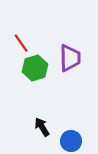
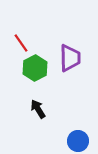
green hexagon: rotated 10 degrees counterclockwise
black arrow: moved 4 px left, 18 px up
blue circle: moved 7 px right
